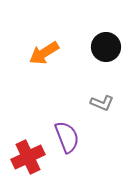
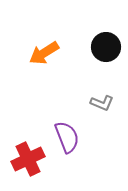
red cross: moved 2 px down
